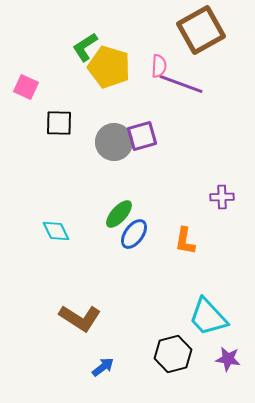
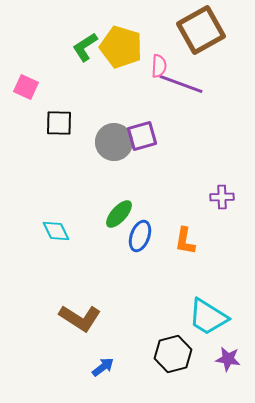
yellow pentagon: moved 12 px right, 20 px up
blue ellipse: moved 6 px right, 2 px down; rotated 16 degrees counterclockwise
cyan trapezoid: rotated 15 degrees counterclockwise
